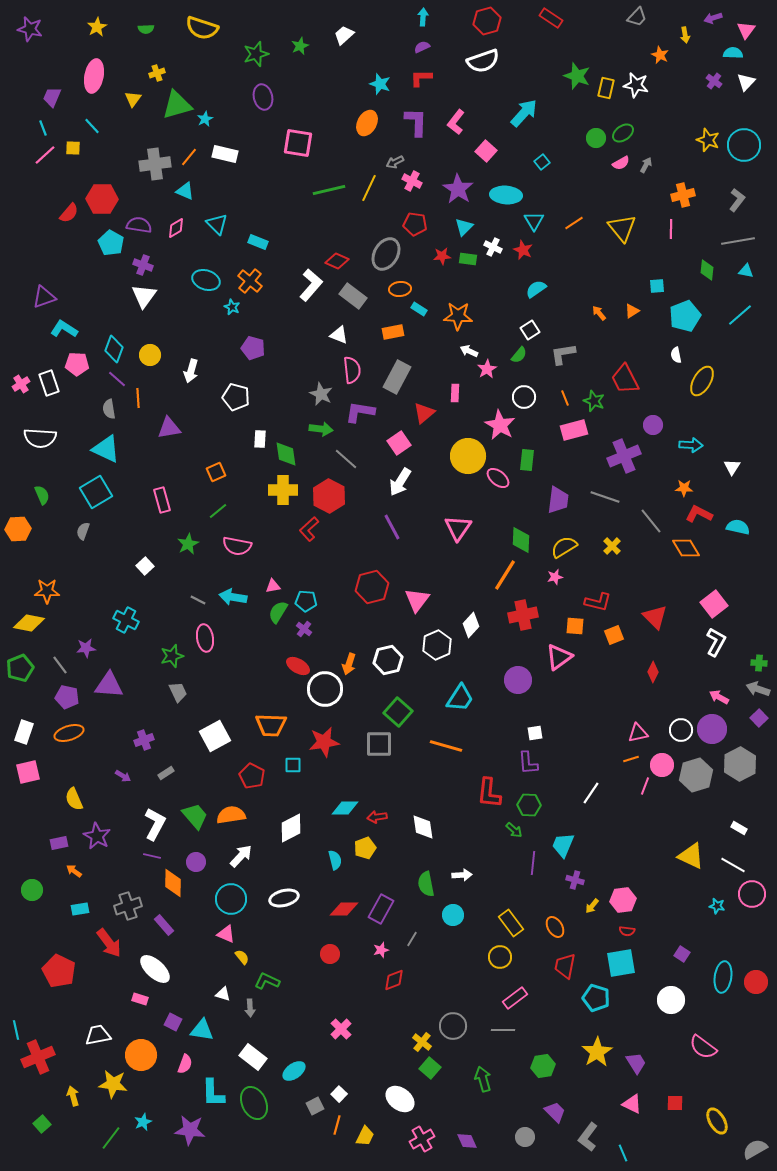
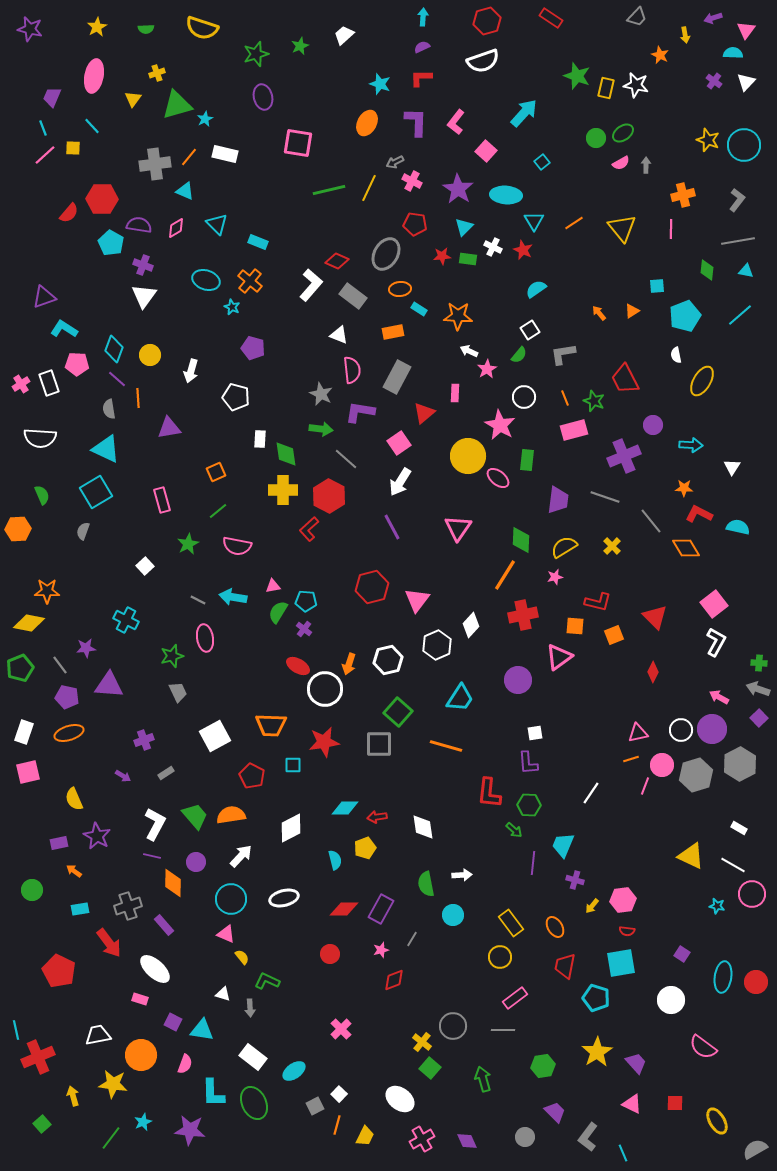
gray arrow at (646, 165): rotated 28 degrees counterclockwise
purple trapezoid at (636, 1063): rotated 10 degrees counterclockwise
